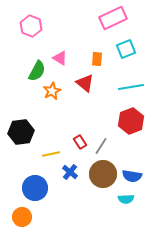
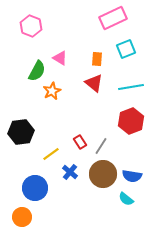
red triangle: moved 9 px right
yellow line: rotated 24 degrees counterclockwise
cyan semicircle: rotated 42 degrees clockwise
